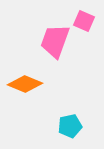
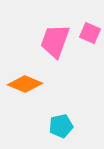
pink square: moved 6 px right, 12 px down
cyan pentagon: moved 9 px left
